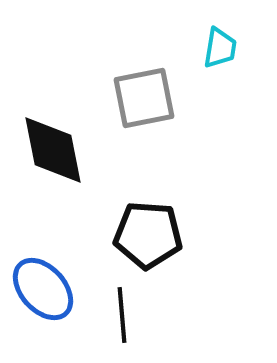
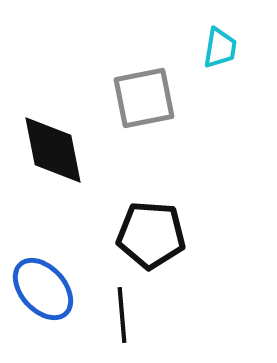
black pentagon: moved 3 px right
